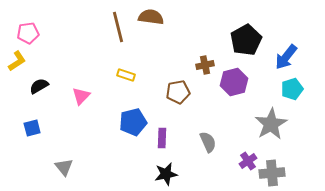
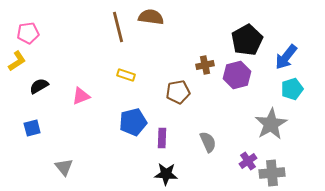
black pentagon: moved 1 px right
purple hexagon: moved 3 px right, 7 px up
pink triangle: rotated 24 degrees clockwise
black star: rotated 15 degrees clockwise
